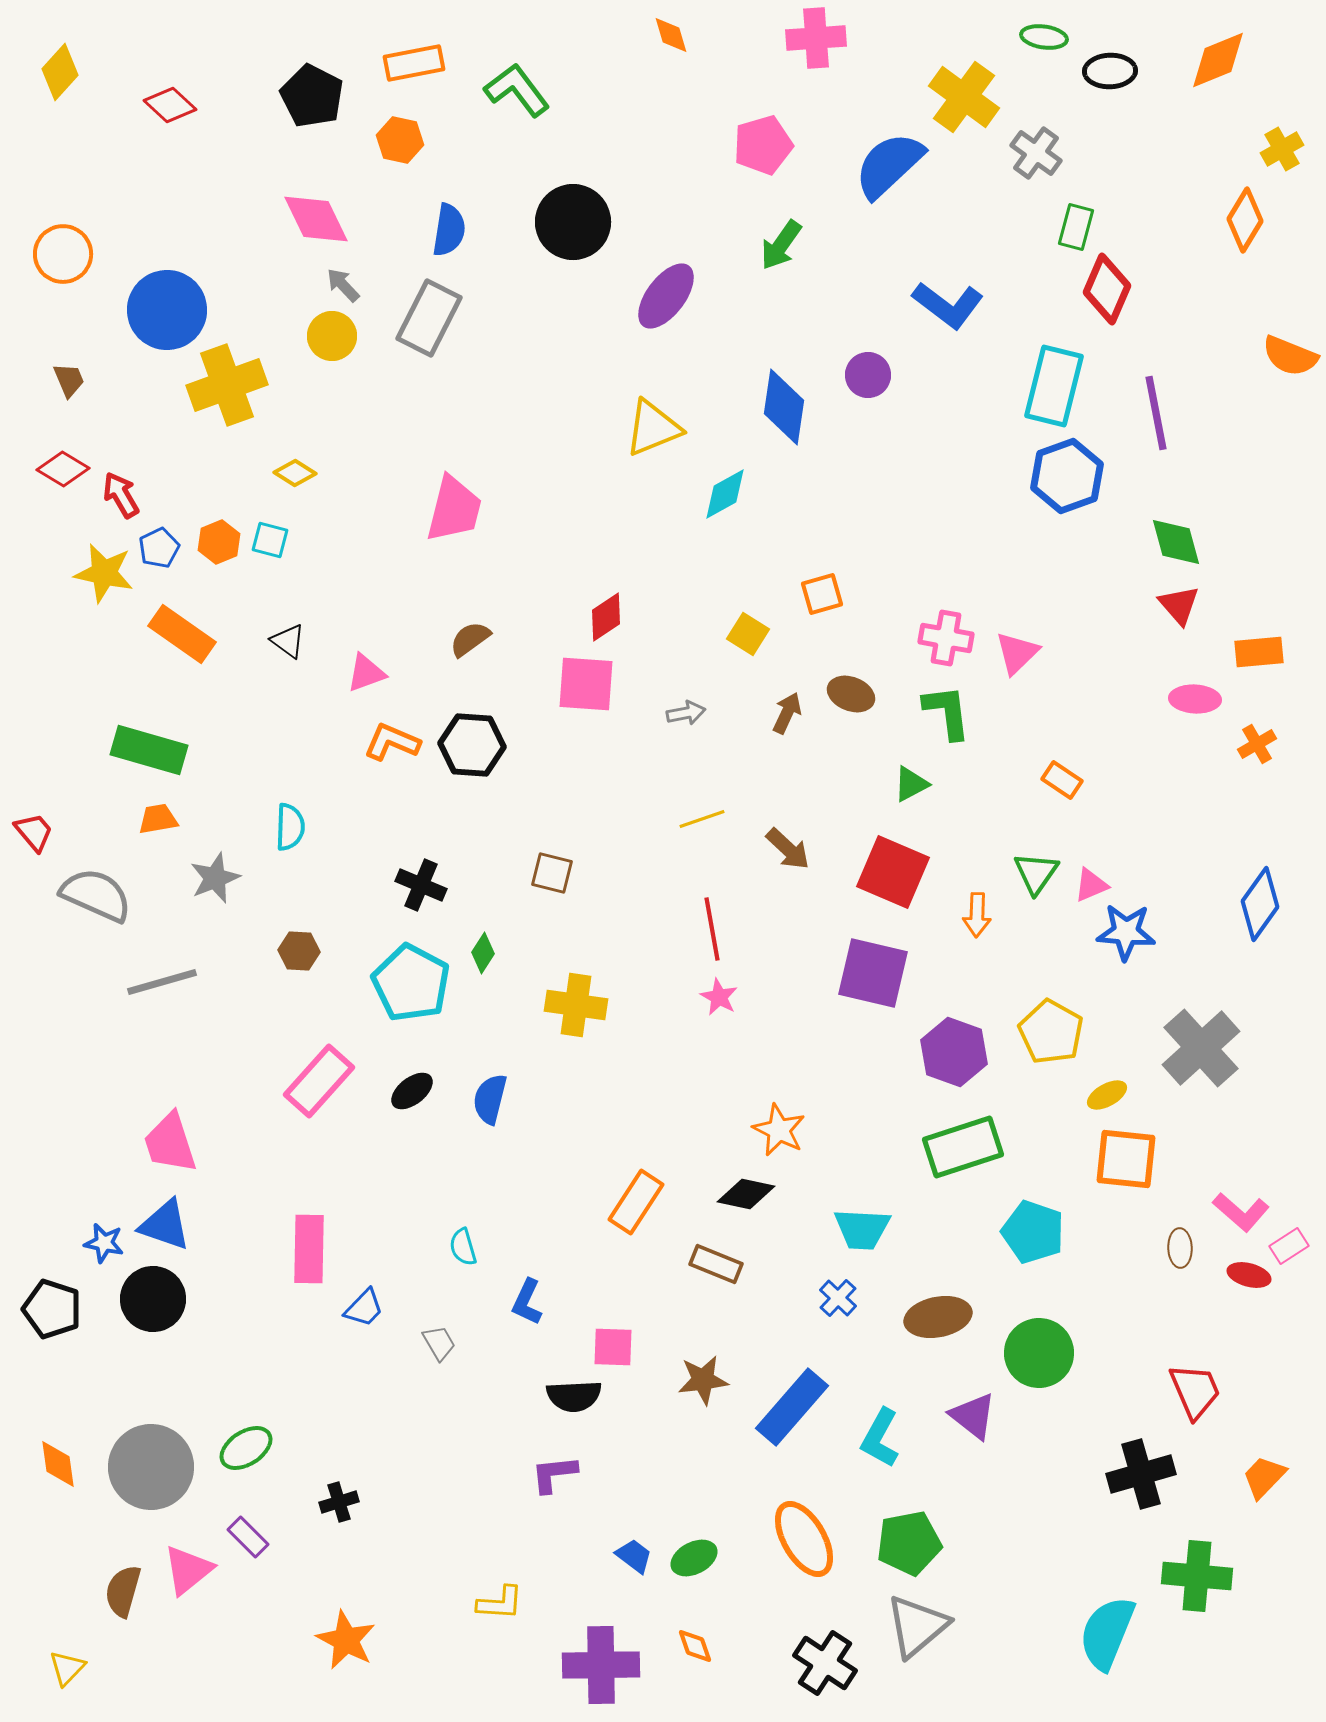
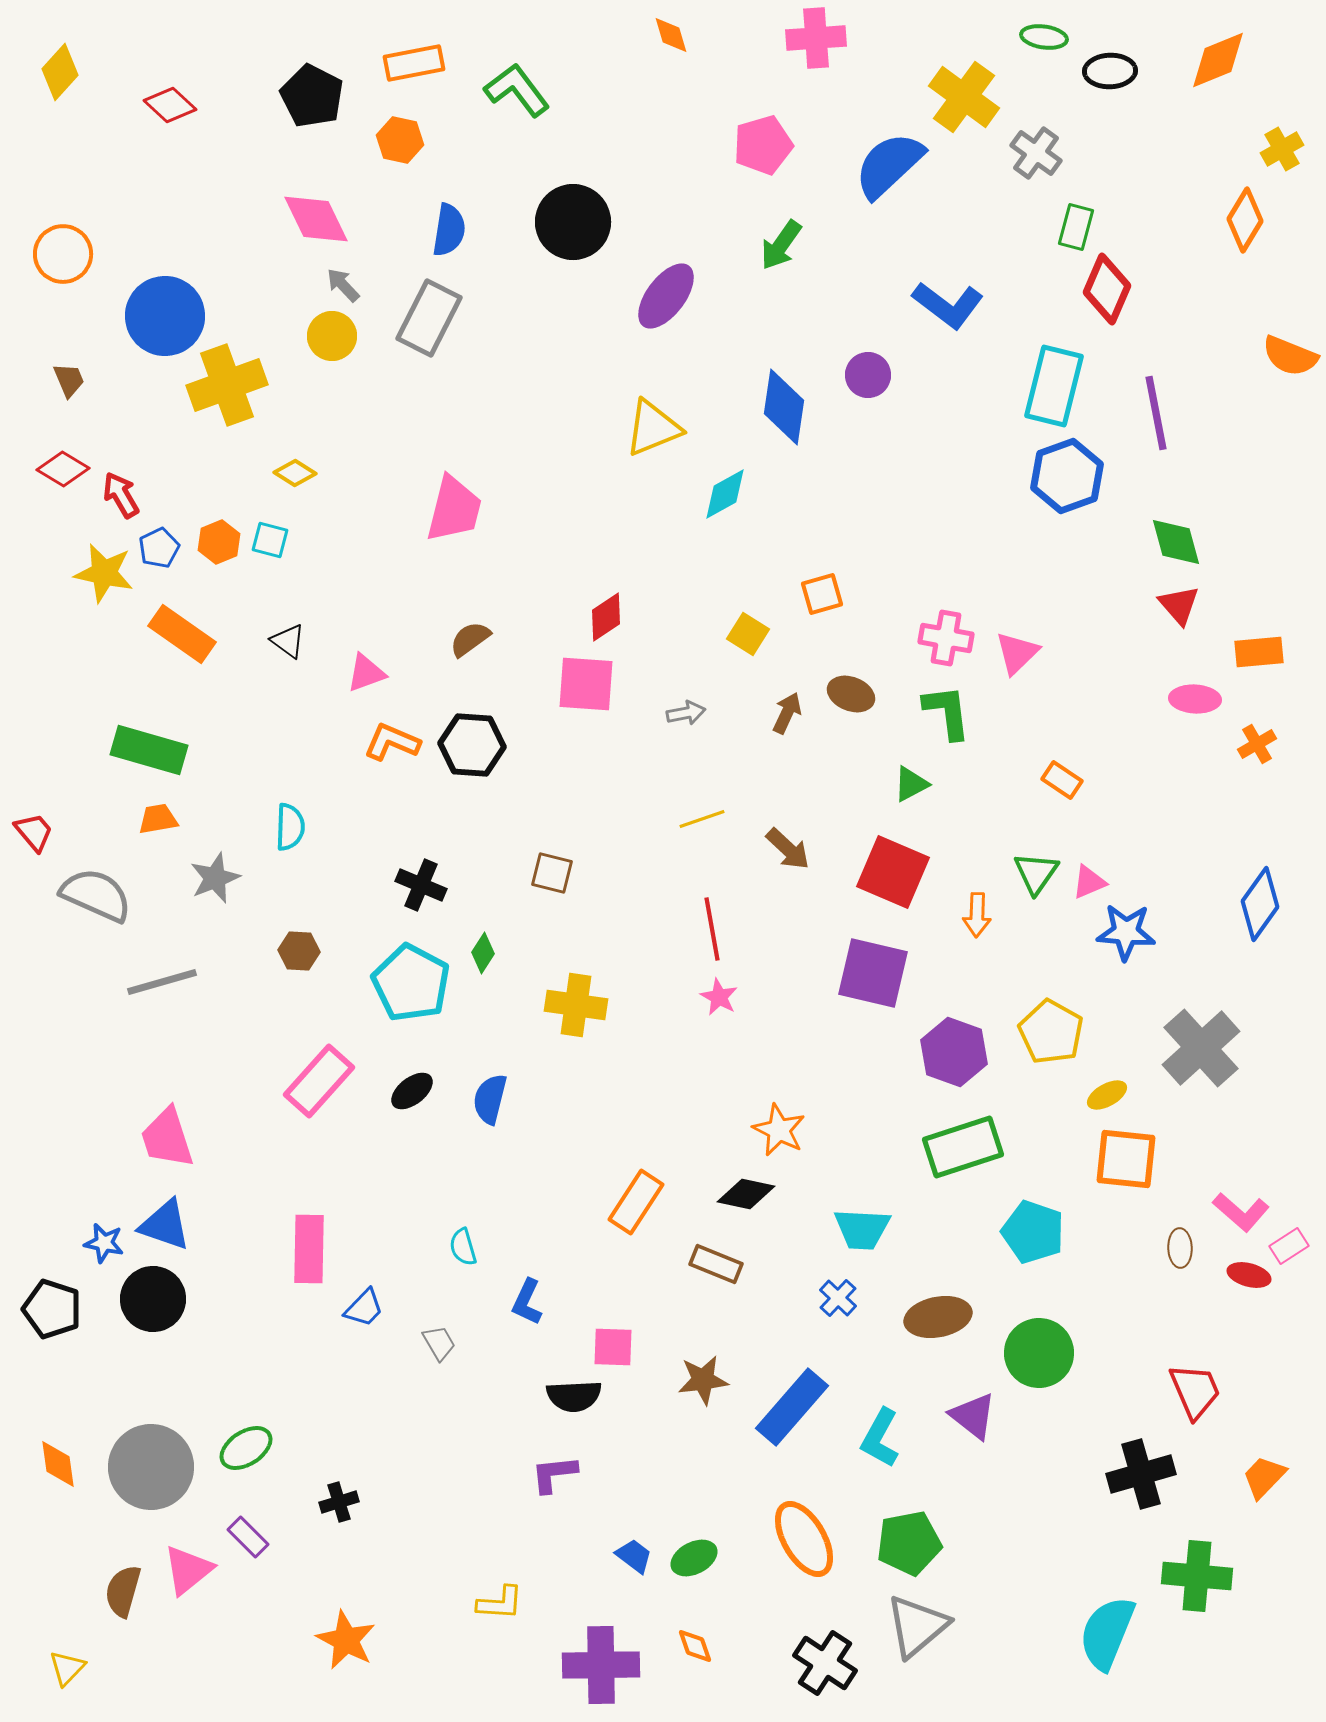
blue circle at (167, 310): moved 2 px left, 6 px down
pink triangle at (1091, 885): moved 2 px left, 3 px up
pink trapezoid at (170, 1143): moved 3 px left, 5 px up
